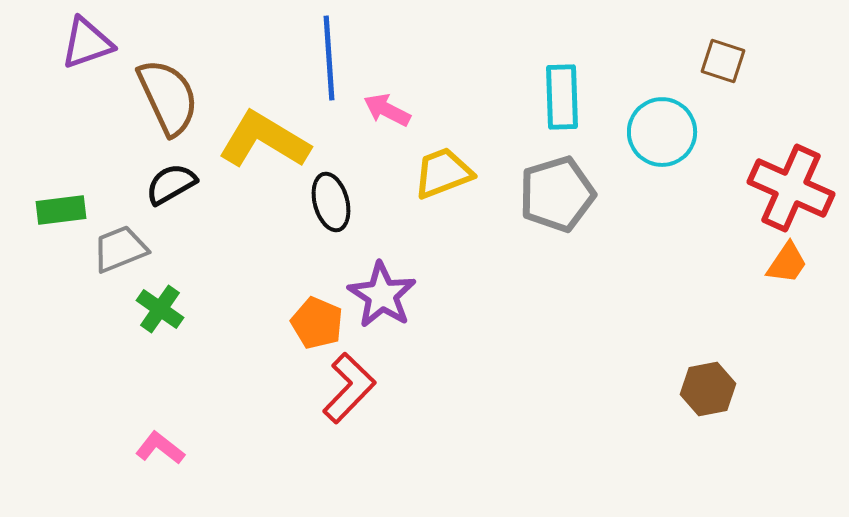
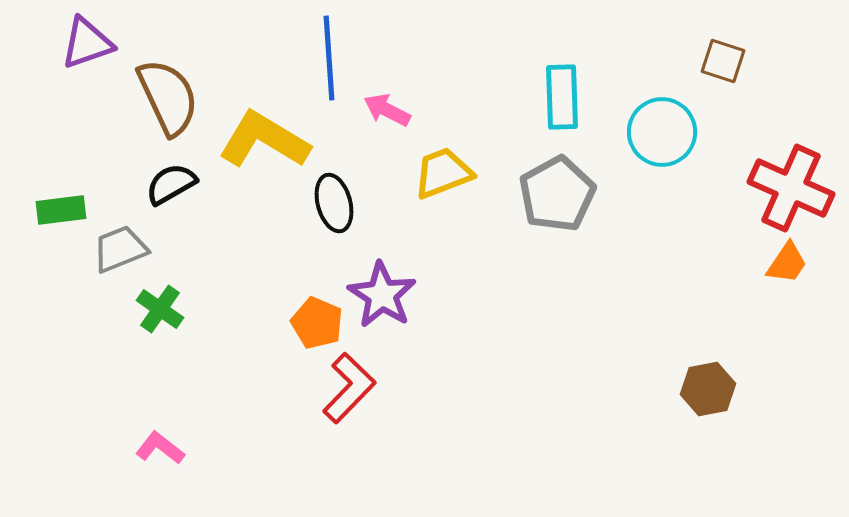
gray pentagon: rotated 12 degrees counterclockwise
black ellipse: moved 3 px right, 1 px down
